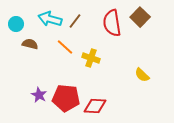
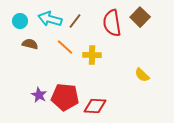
cyan circle: moved 4 px right, 3 px up
yellow cross: moved 1 px right, 3 px up; rotated 18 degrees counterclockwise
red pentagon: moved 1 px left, 1 px up
